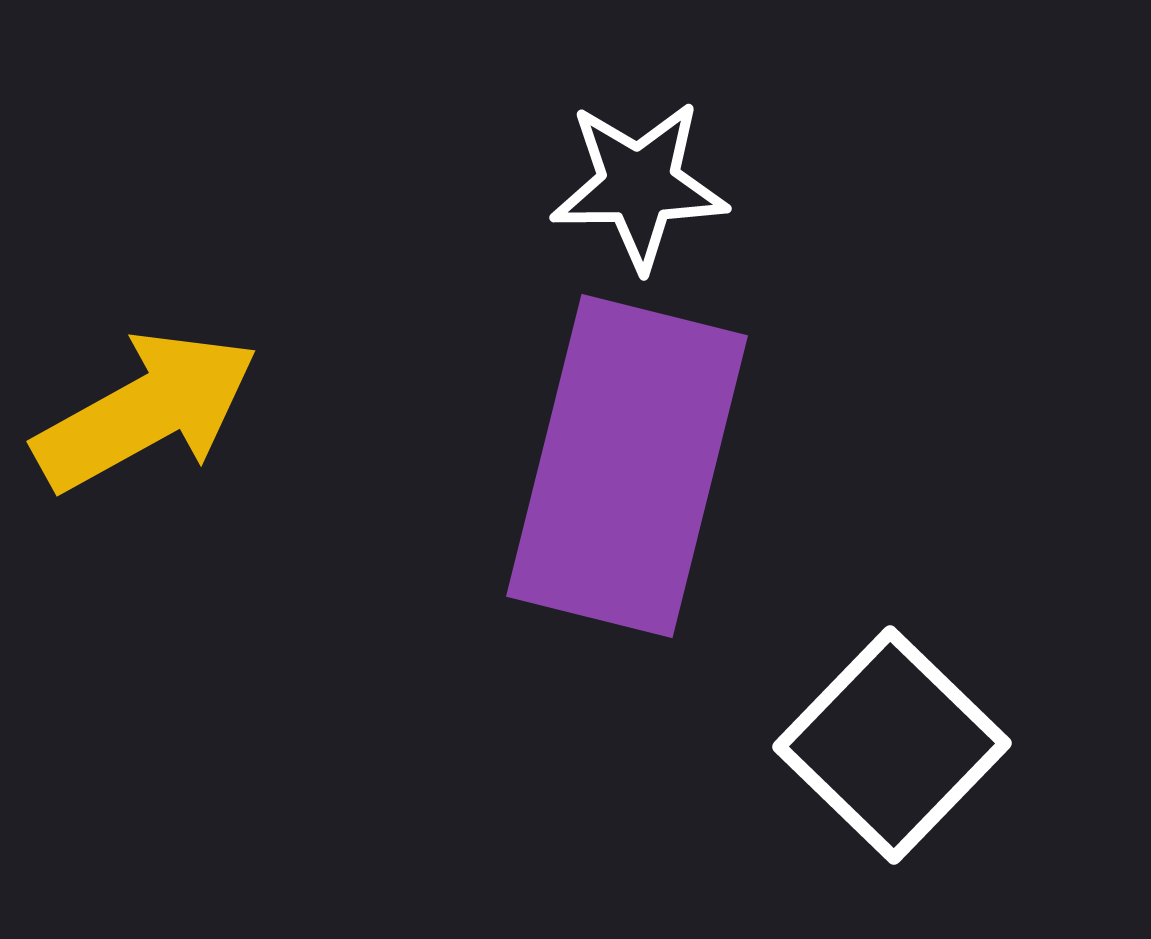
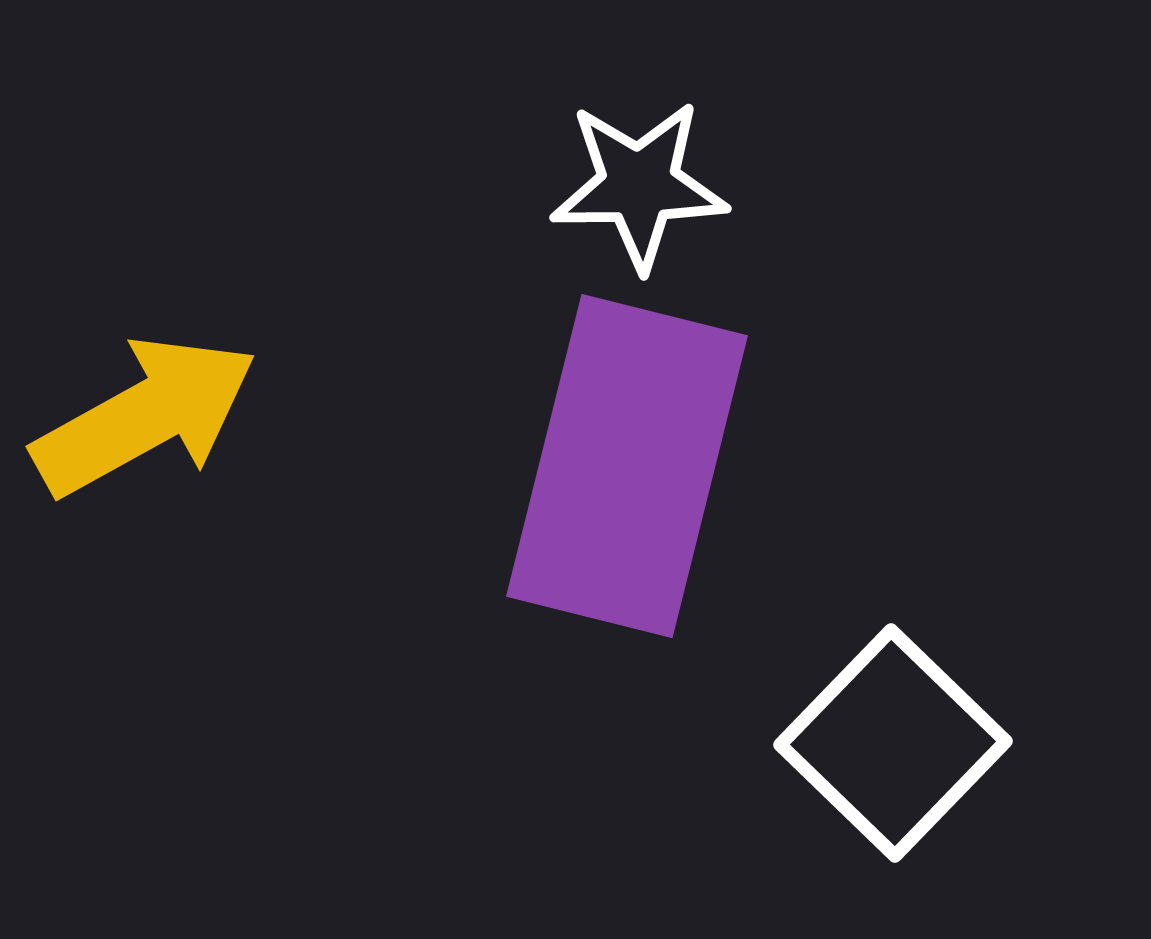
yellow arrow: moved 1 px left, 5 px down
white square: moved 1 px right, 2 px up
